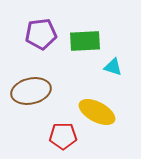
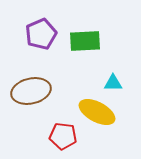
purple pentagon: rotated 16 degrees counterclockwise
cyan triangle: moved 16 px down; rotated 18 degrees counterclockwise
red pentagon: rotated 8 degrees clockwise
